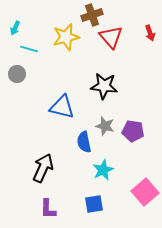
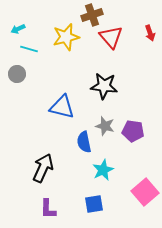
cyan arrow: moved 3 px right, 1 px down; rotated 40 degrees clockwise
